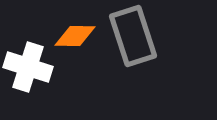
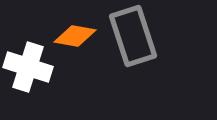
orange diamond: rotated 9 degrees clockwise
